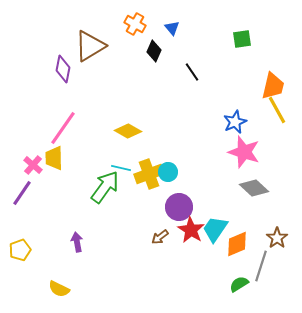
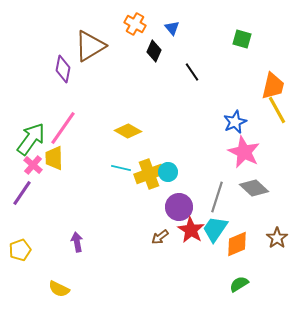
green square: rotated 24 degrees clockwise
pink star: rotated 8 degrees clockwise
green arrow: moved 74 px left, 48 px up
gray line: moved 44 px left, 69 px up
